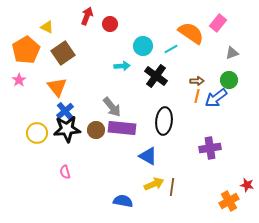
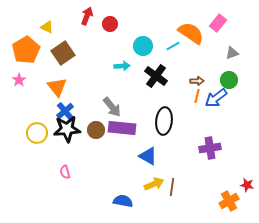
cyan line: moved 2 px right, 3 px up
